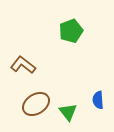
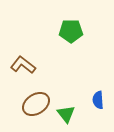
green pentagon: rotated 20 degrees clockwise
green triangle: moved 2 px left, 2 px down
